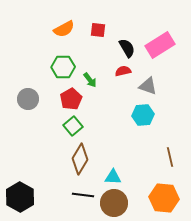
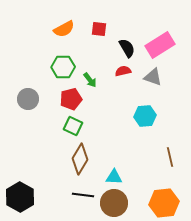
red square: moved 1 px right, 1 px up
gray triangle: moved 5 px right, 9 px up
red pentagon: rotated 15 degrees clockwise
cyan hexagon: moved 2 px right, 1 px down
green square: rotated 24 degrees counterclockwise
cyan triangle: moved 1 px right
orange hexagon: moved 5 px down; rotated 12 degrees counterclockwise
